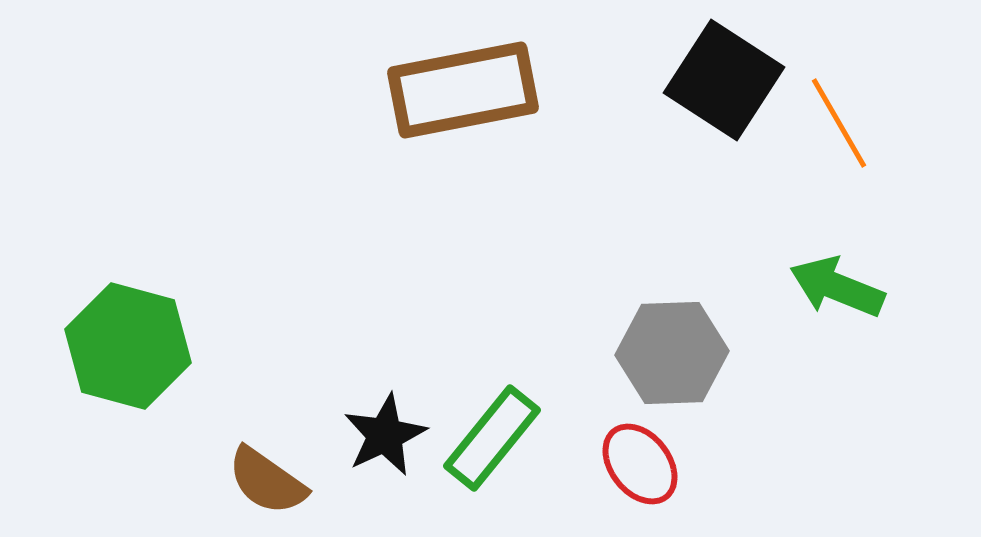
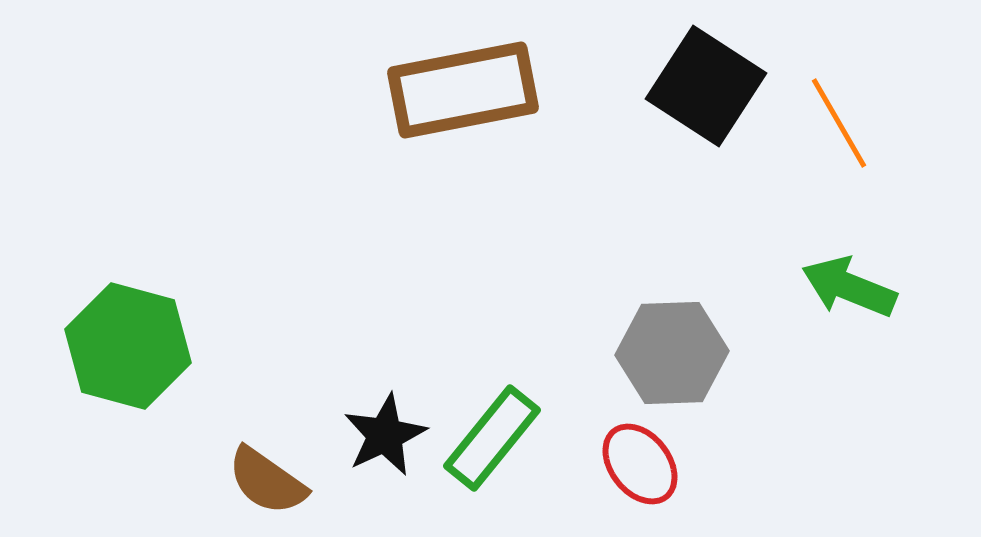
black square: moved 18 px left, 6 px down
green arrow: moved 12 px right
